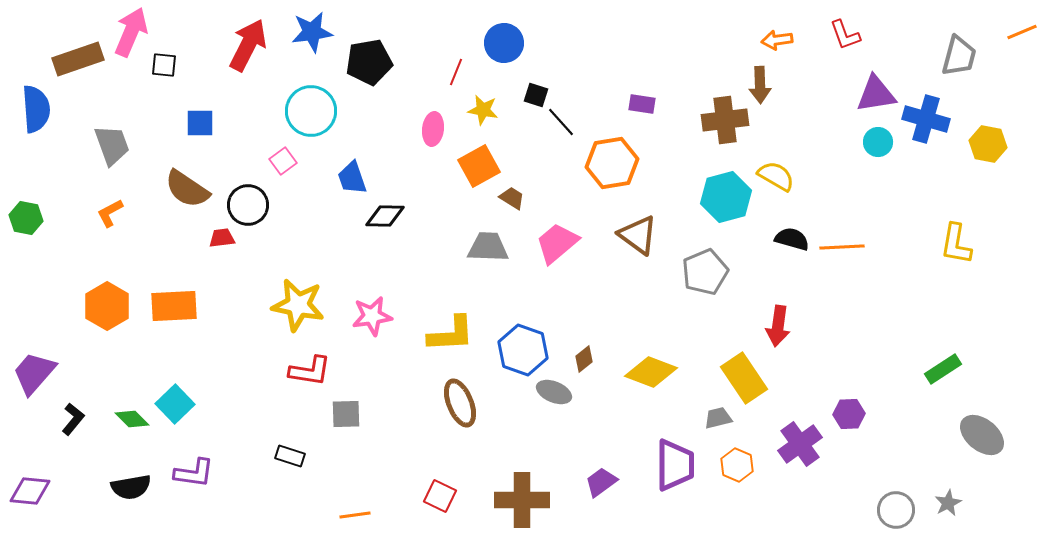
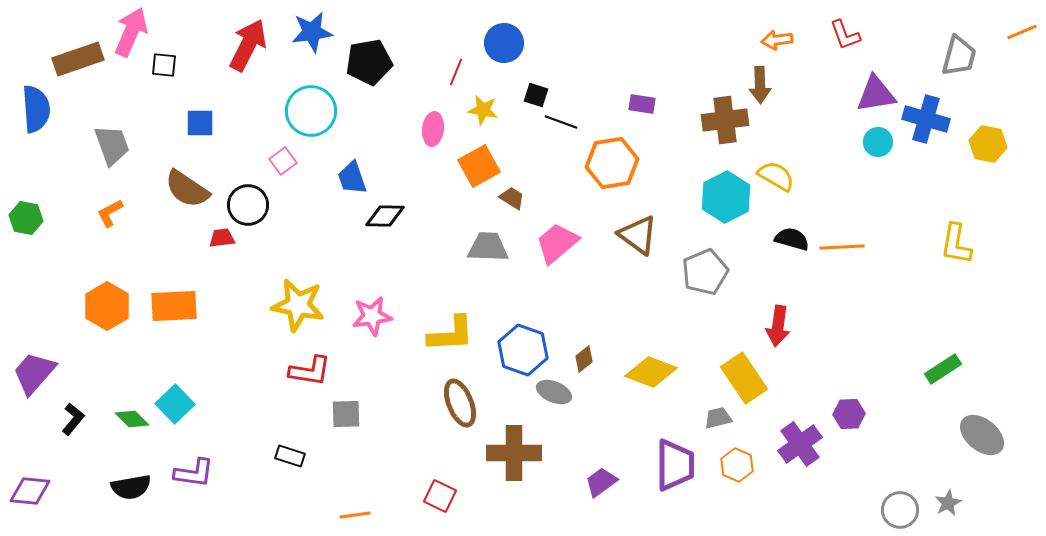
black line at (561, 122): rotated 28 degrees counterclockwise
cyan hexagon at (726, 197): rotated 12 degrees counterclockwise
brown cross at (522, 500): moved 8 px left, 47 px up
gray circle at (896, 510): moved 4 px right
